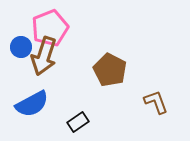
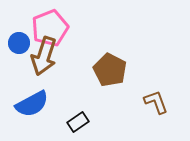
blue circle: moved 2 px left, 4 px up
